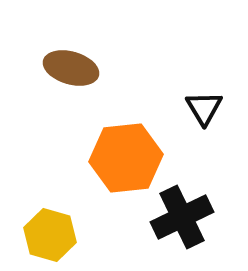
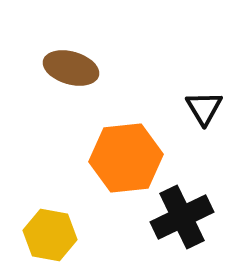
yellow hexagon: rotated 6 degrees counterclockwise
